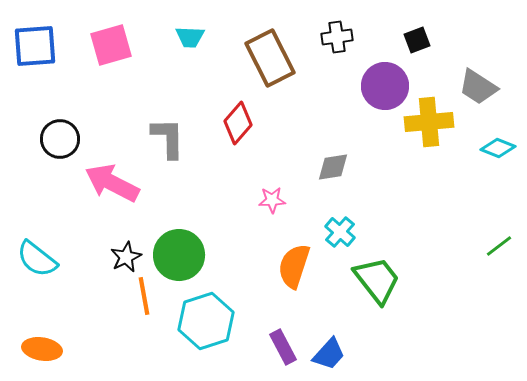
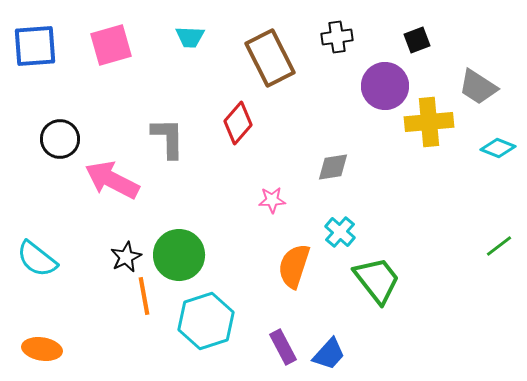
pink arrow: moved 3 px up
